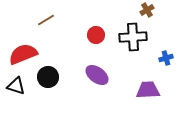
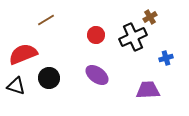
brown cross: moved 3 px right, 7 px down
black cross: rotated 20 degrees counterclockwise
black circle: moved 1 px right, 1 px down
